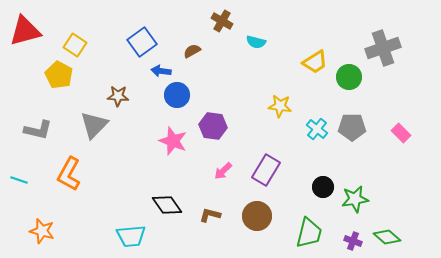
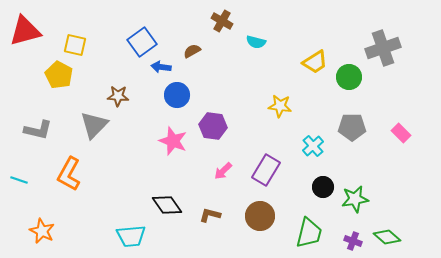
yellow square: rotated 20 degrees counterclockwise
blue arrow: moved 4 px up
cyan cross: moved 4 px left, 17 px down; rotated 10 degrees clockwise
brown circle: moved 3 px right
orange star: rotated 10 degrees clockwise
